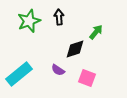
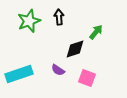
cyan rectangle: rotated 20 degrees clockwise
